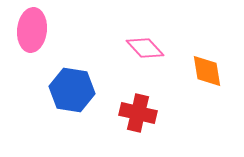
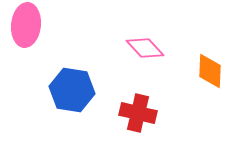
pink ellipse: moved 6 px left, 5 px up
orange diamond: moved 3 px right; rotated 12 degrees clockwise
